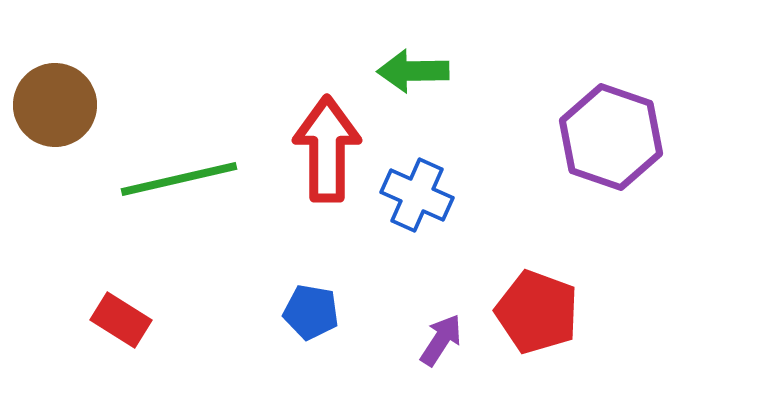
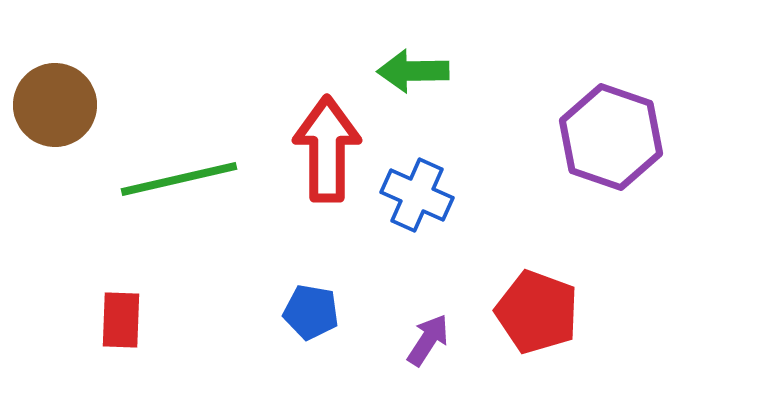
red rectangle: rotated 60 degrees clockwise
purple arrow: moved 13 px left
